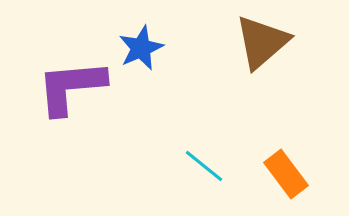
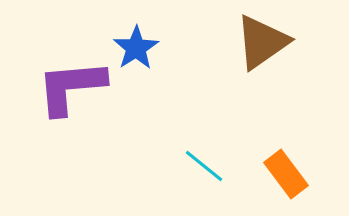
brown triangle: rotated 6 degrees clockwise
blue star: moved 5 px left; rotated 9 degrees counterclockwise
